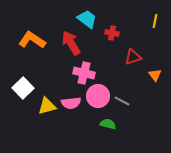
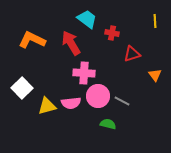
yellow line: rotated 16 degrees counterclockwise
orange L-shape: rotated 8 degrees counterclockwise
red triangle: moved 1 px left, 3 px up
pink cross: rotated 10 degrees counterclockwise
white square: moved 1 px left
